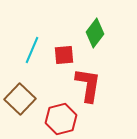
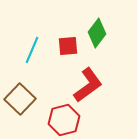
green diamond: moved 2 px right
red square: moved 4 px right, 9 px up
red L-shape: rotated 45 degrees clockwise
red hexagon: moved 3 px right, 1 px down
